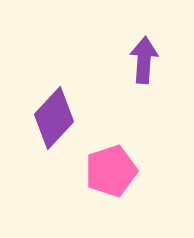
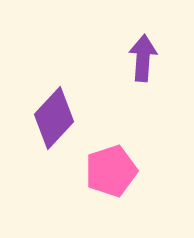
purple arrow: moved 1 px left, 2 px up
